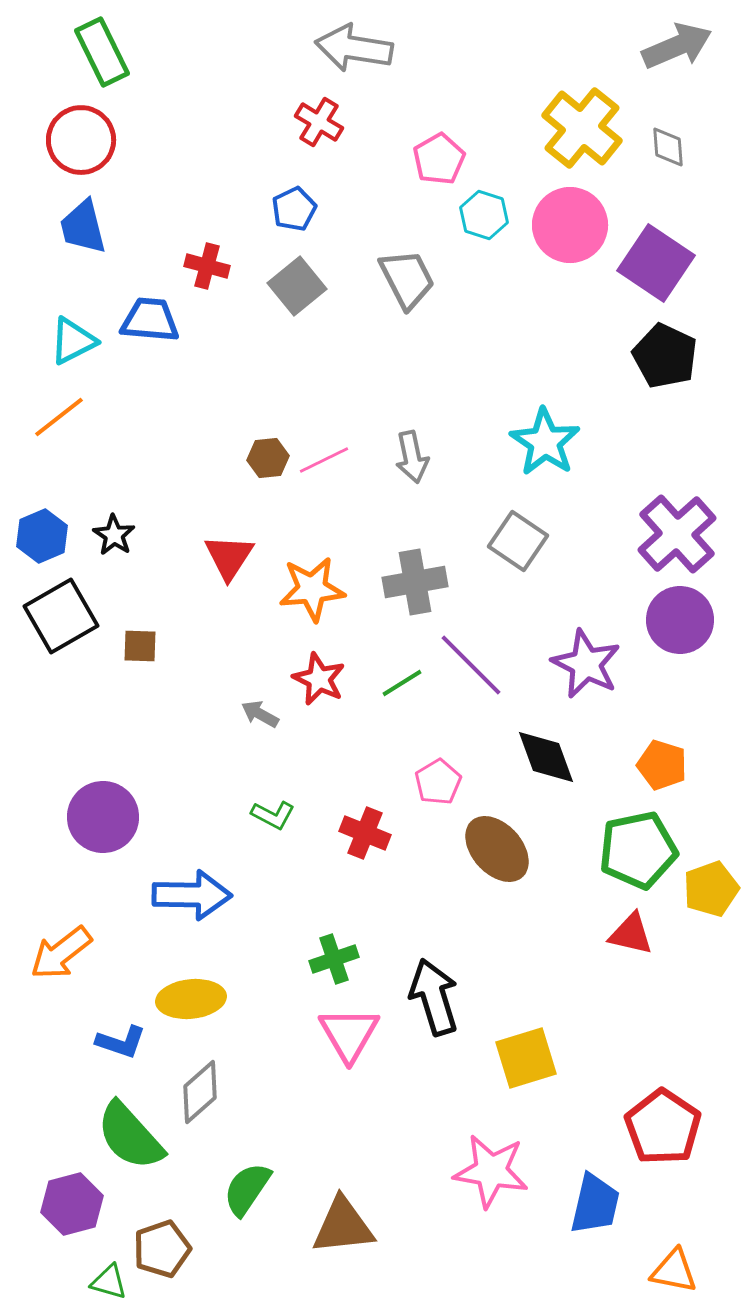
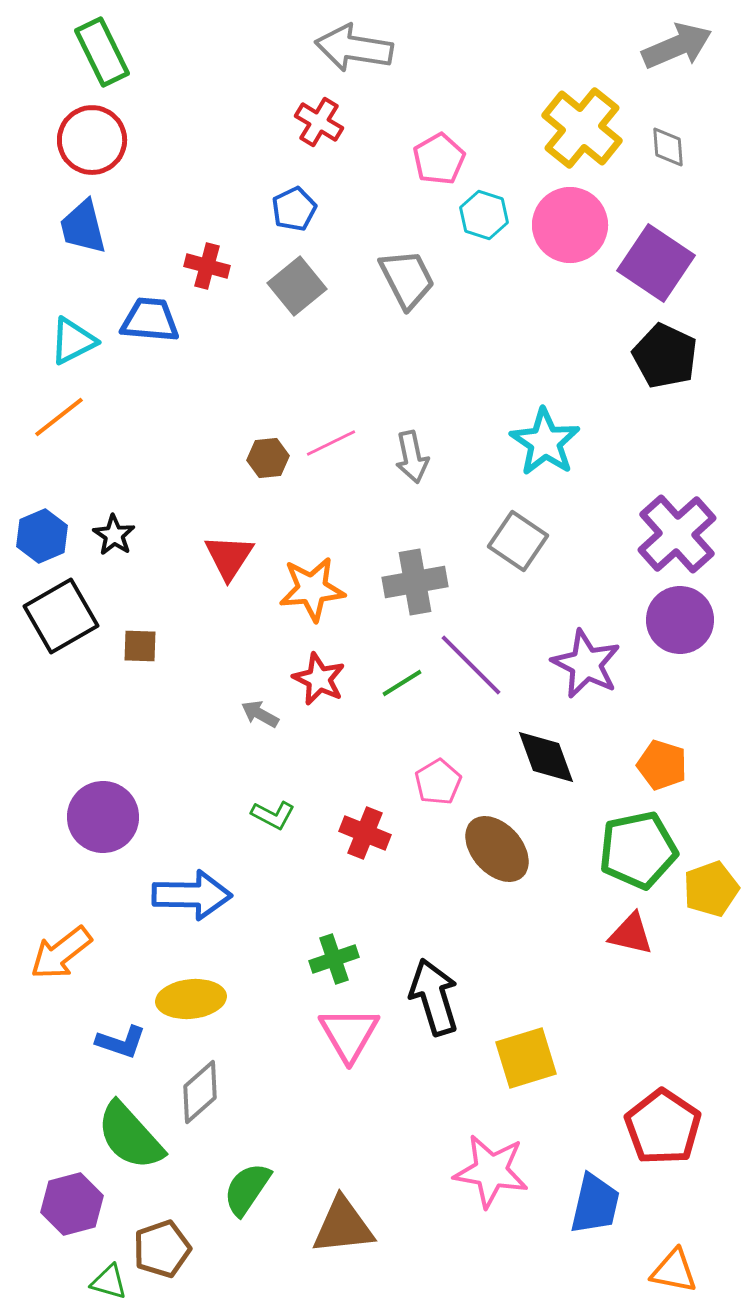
red circle at (81, 140): moved 11 px right
pink line at (324, 460): moved 7 px right, 17 px up
